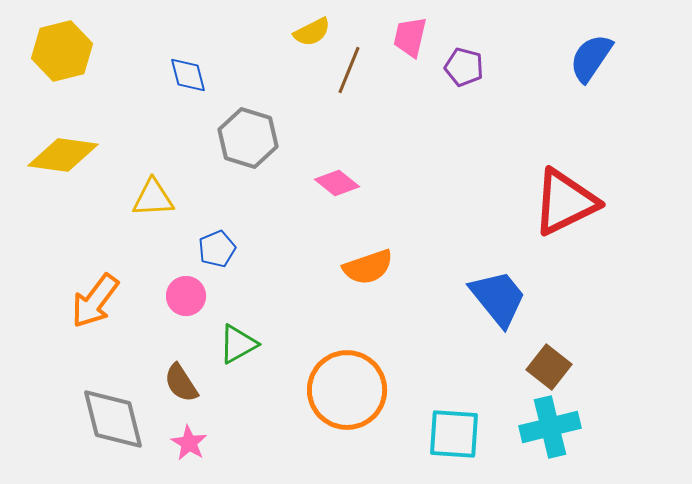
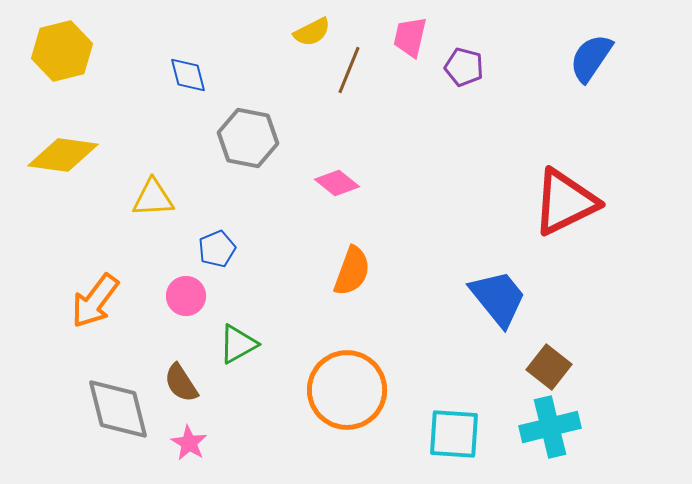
gray hexagon: rotated 6 degrees counterclockwise
orange semicircle: moved 16 px left, 4 px down; rotated 51 degrees counterclockwise
gray diamond: moved 5 px right, 10 px up
